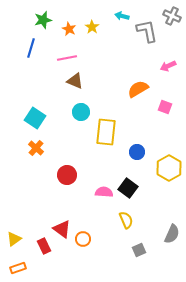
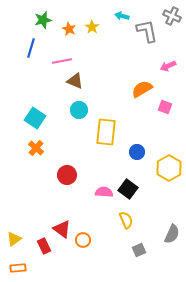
pink line: moved 5 px left, 3 px down
orange semicircle: moved 4 px right
cyan circle: moved 2 px left, 2 px up
black square: moved 1 px down
orange circle: moved 1 px down
orange rectangle: rotated 14 degrees clockwise
